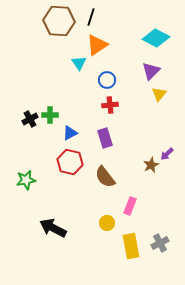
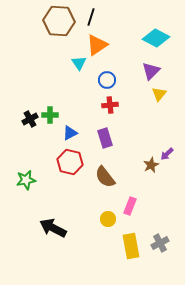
yellow circle: moved 1 px right, 4 px up
